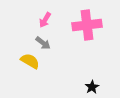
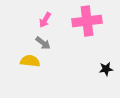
pink cross: moved 4 px up
yellow semicircle: rotated 24 degrees counterclockwise
black star: moved 14 px right, 18 px up; rotated 24 degrees clockwise
